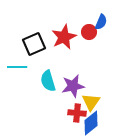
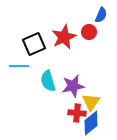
blue semicircle: moved 7 px up
cyan line: moved 2 px right, 1 px up
